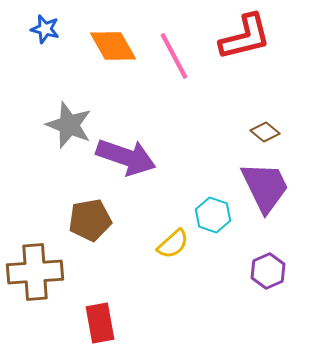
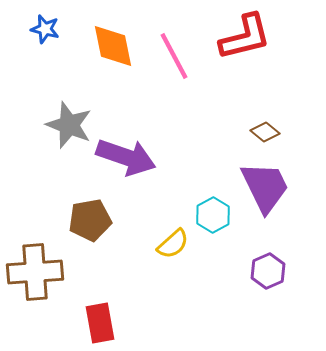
orange diamond: rotated 18 degrees clockwise
cyan hexagon: rotated 12 degrees clockwise
